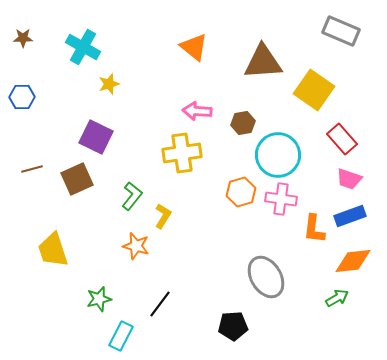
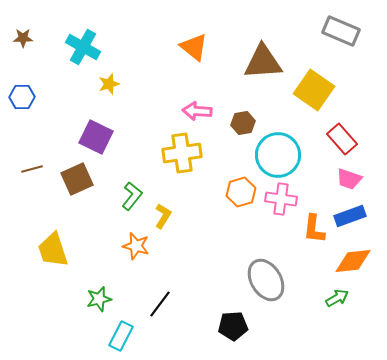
gray ellipse: moved 3 px down
